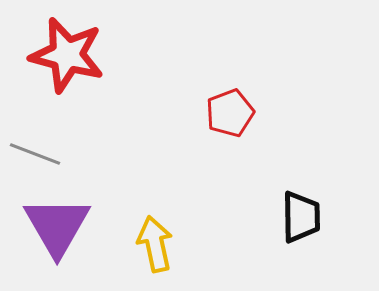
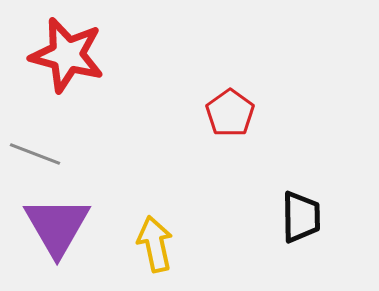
red pentagon: rotated 15 degrees counterclockwise
